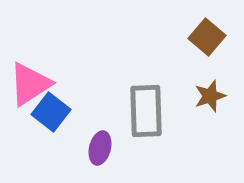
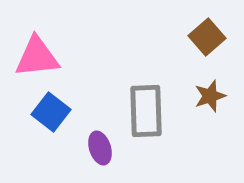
brown square: rotated 9 degrees clockwise
pink triangle: moved 7 px right, 27 px up; rotated 27 degrees clockwise
purple ellipse: rotated 32 degrees counterclockwise
